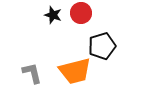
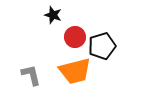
red circle: moved 6 px left, 24 px down
gray L-shape: moved 1 px left, 2 px down
